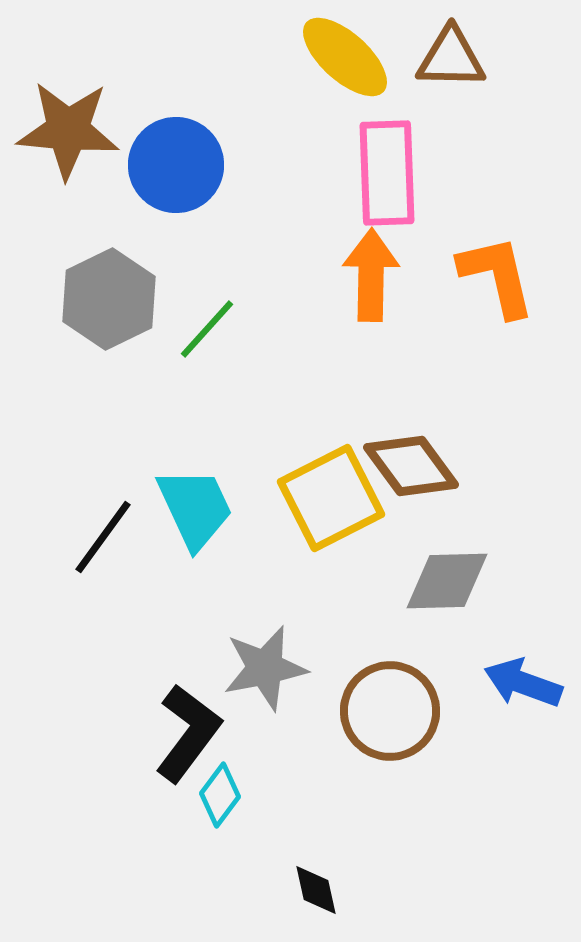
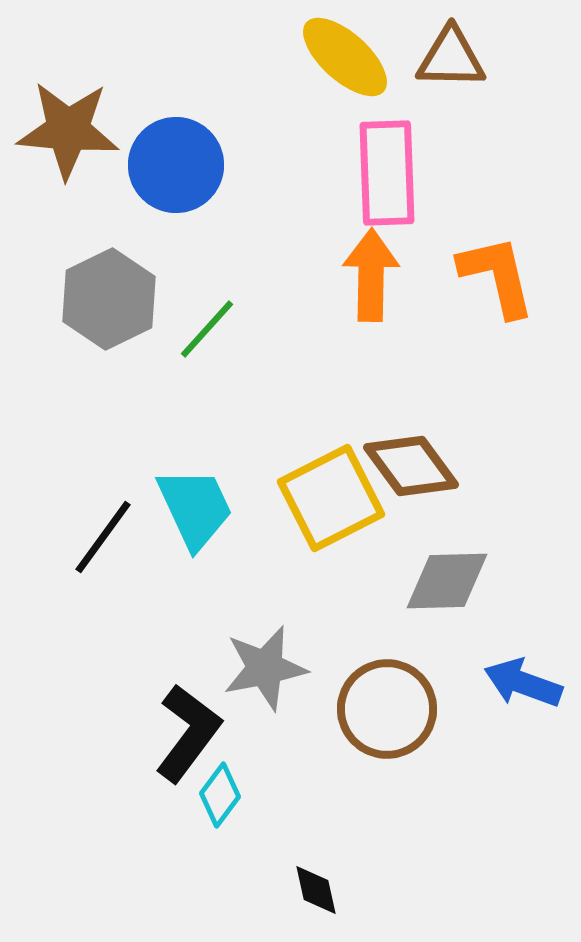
brown circle: moved 3 px left, 2 px up
